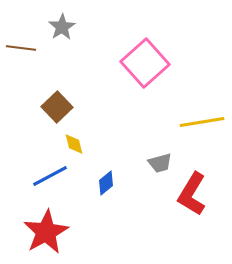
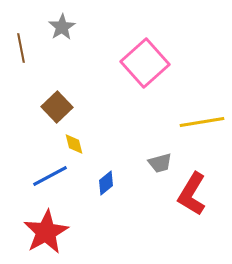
brown line: rotated 72 degrees clockwise
